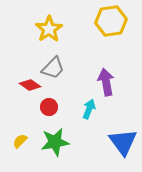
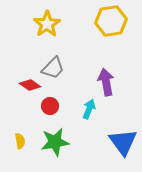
yellow star: moved 2 px left, 5 px up
red circle: moved 1 px right, 1 px up
yellow semicircle: rotated 126 degrees clockwise
